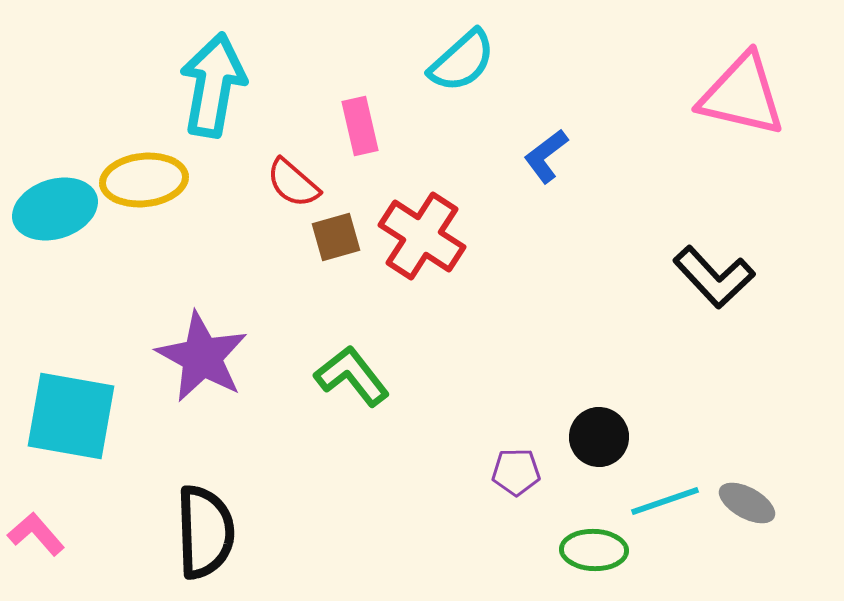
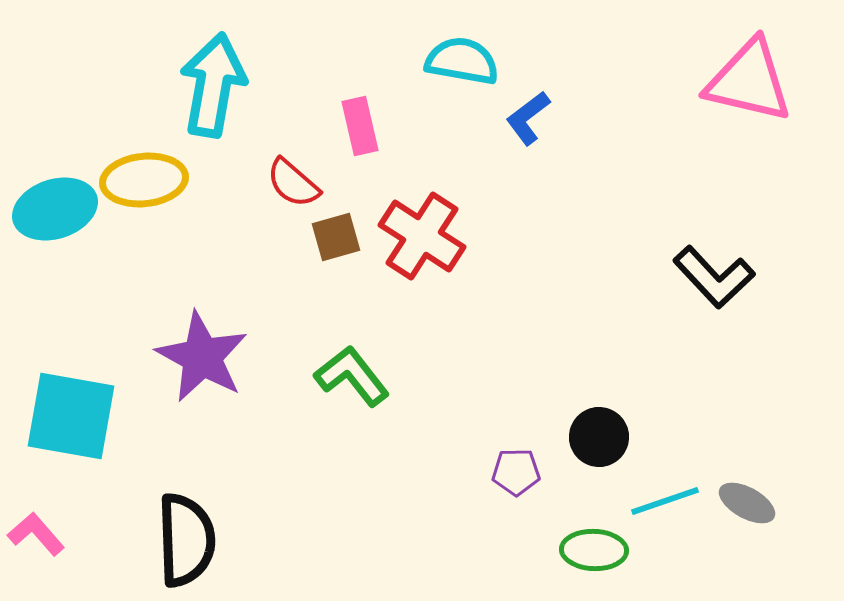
cyan semicircle: rotated 128 degrees counterclockwise
pink triangle: moved 7 px right, 14 px up
blue L-shape: moved 18 px left, 38 px up
black semicircle: moved 19 px left, 8 px down
